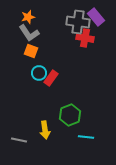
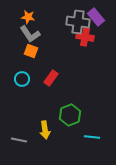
orange star: rotated 24 degrees clockwise
gray L-shape: moved 1 px right, 1 px down
red cross: moved 1 px up
cyan circle: moved 17 px left, 6 px down
cyan line: moved 6 px right
